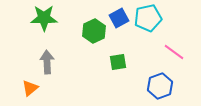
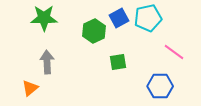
blue hexagon: rotated 20 degrees clockwise
